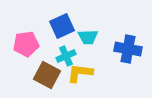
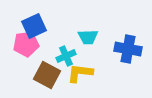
blue square: moved 28 px left
